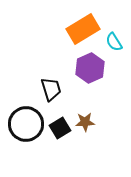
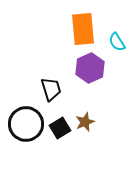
orange rectangle: rotated 64 degrees counterclockwise
cyan semicircle: moved 3 px right
brown star: rotated 18 degrees counterclockwise
